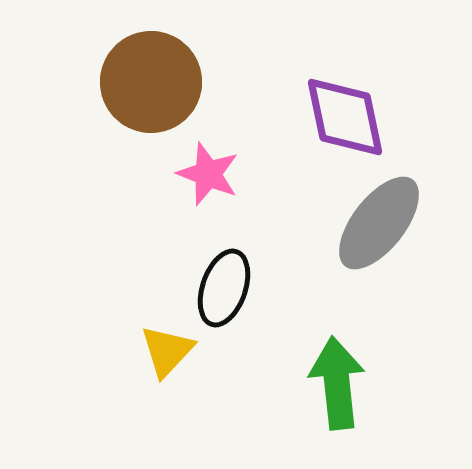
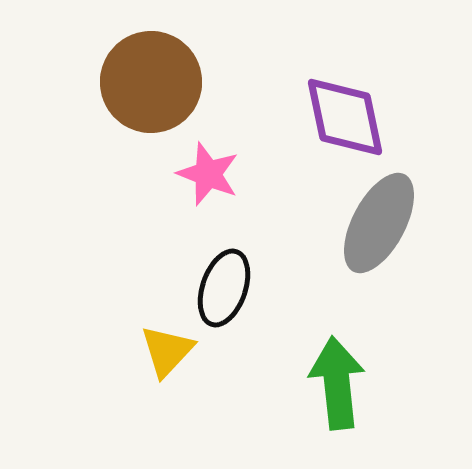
gray ellipse: rotated 10 degrees counterclockwise
